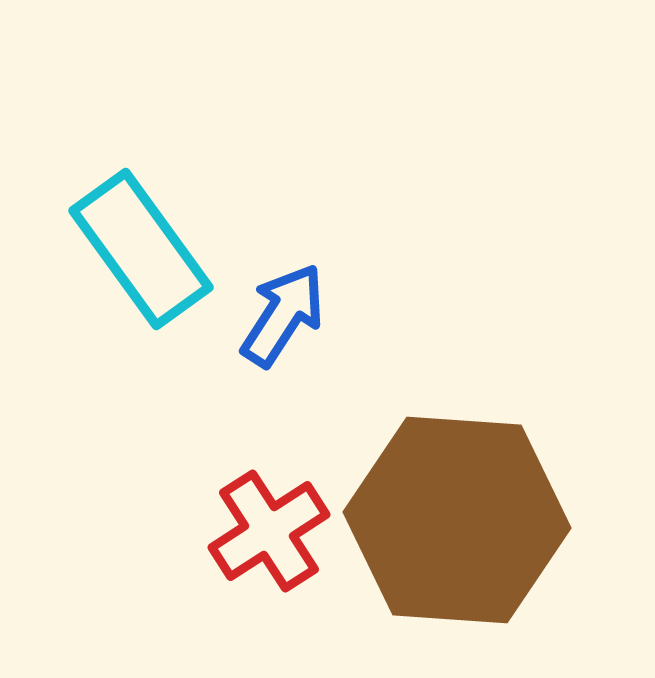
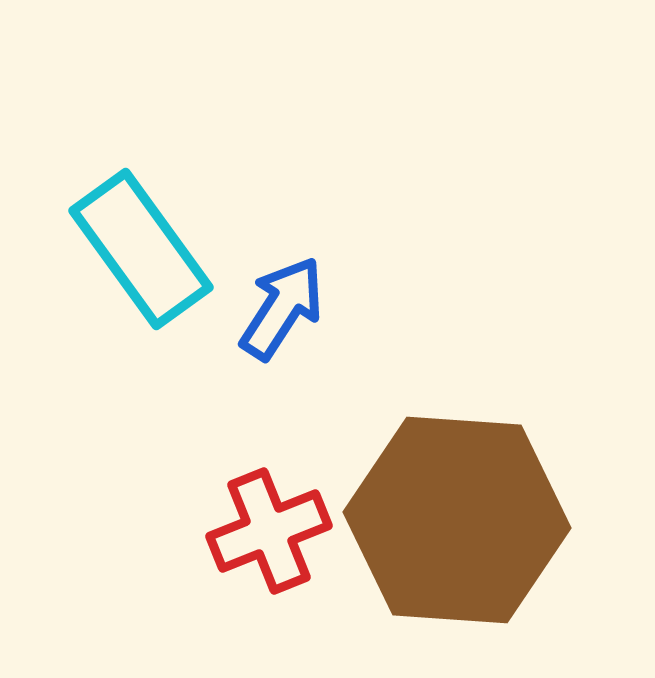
blue arrow: moved 1 px left, 7 px up
red cross: rotated 11 degrees clockwise
